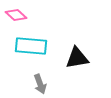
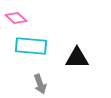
pink diamond: moved 3 px down
black triangle: rotated 10 degrees clockwise
